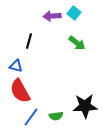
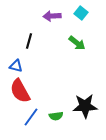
cyan square: moved 7 px right
